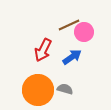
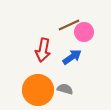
red arrow: rotated 15 degrees counterclockwise
